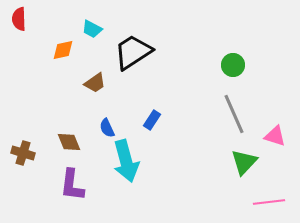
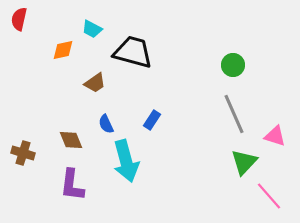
red semicircle: rotated 15 degrees clockwise
black trapezoid: rotated 48 degrees clockwise
blue semicircle: moved 1 px left, 4 px up
brown diamond: moved 2 px right, 2 px up
pink line: moved 6 px up; rotated 56 degrees clockwise
